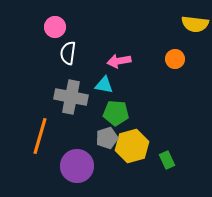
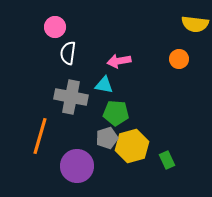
orange circle: moved 4 px right
